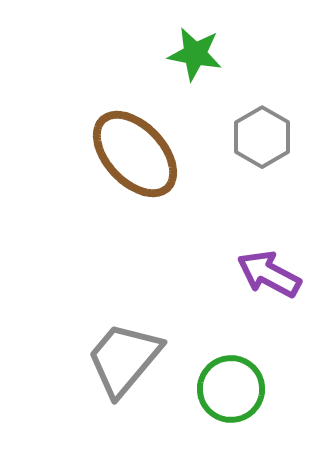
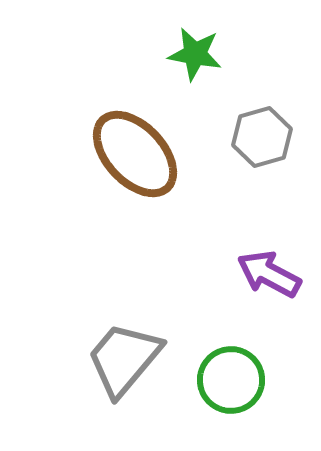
gray hexagon: rotated 14 degrees clockwise
green circle: moved 9 px up
